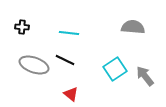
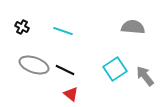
black cross: rotated 24 degrees clockwise
cyan line: moved 6 px left, 2 px up; rotated 12 degrees clockwise
black line: moved 10 px down
